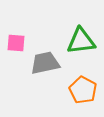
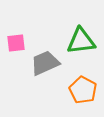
pink square: rotated 12 degrees counterclockwise
gray trapezoid: rotated 12 degrees counterclockwise
